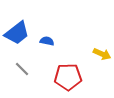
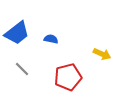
blue semicircle: moved 4 px right, 2 px up
red pentagon: rotated 12 degrees counterclockwise
